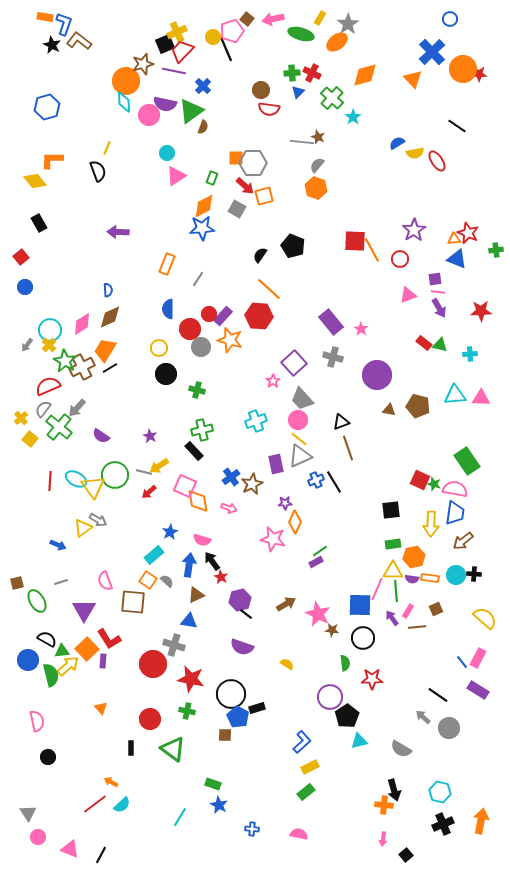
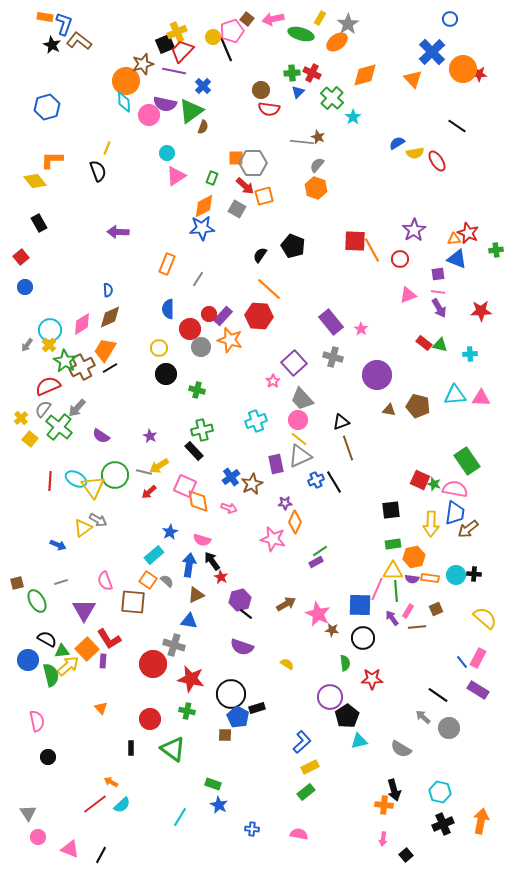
purple square at (435, 279): moved 3 px right, 5 px up
brown arrow at (463, 541): moved 5 px right, 12 px up
